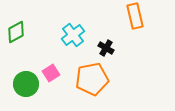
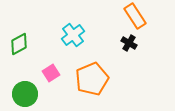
orange rectangle: rotated 20 degrees counterclockwise
green diamond: moved 3 px right, 12 px down
black cross: moved 23 px right, 5 px up
orange pentagon: rotated 12 degrees counterclockwise
green circle: moved 1 px left, 10 px down
